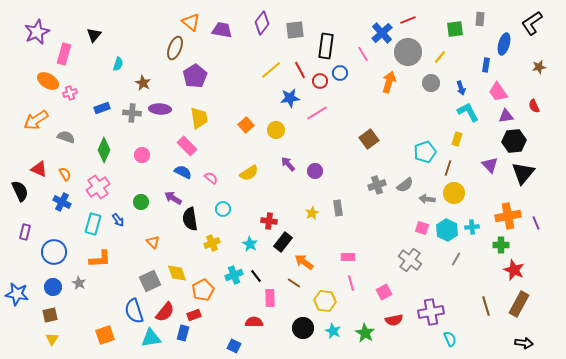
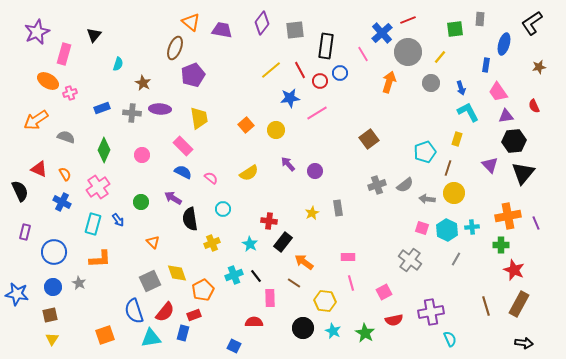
purple pentagon at (195, 76): moved 2 px left, 1 px up; rotated 10 degrees clockwise
pink rectangle at (187, 146): moved 4 px left
